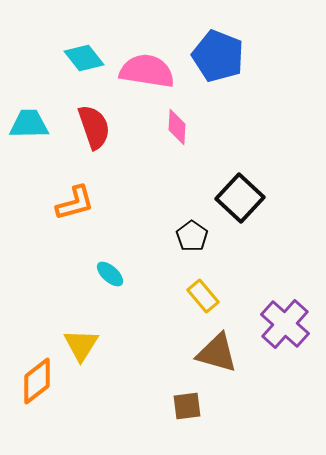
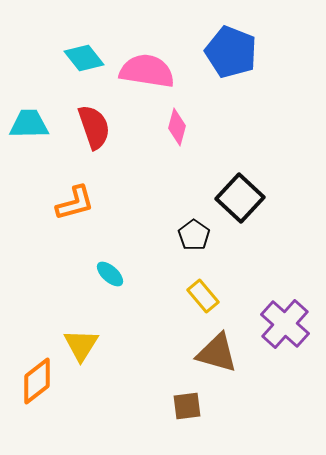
blue pentagon: moved 13 px right, 4 px up
pink diamond: rotated 12 degrees clockwise
black pentagon: moved 2 px right, 1 px up
